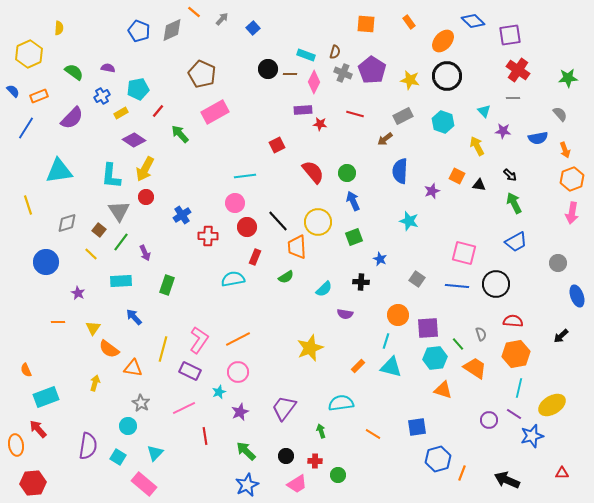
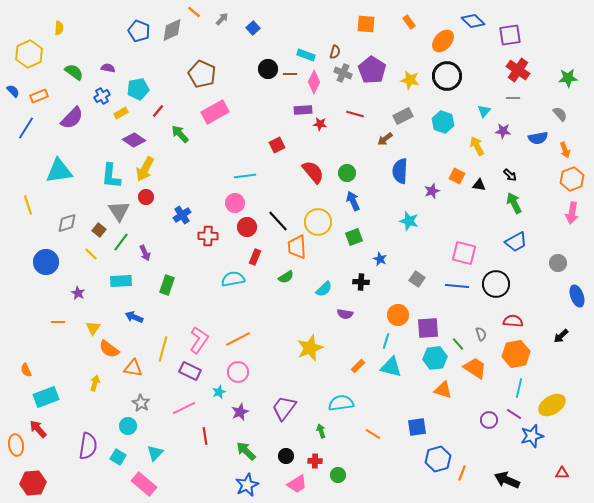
cyan triangle at (484, 111): rotated 24 degrees clockwise
blue arrow at (134, 317): rotated 24 degrees counterclockwise
